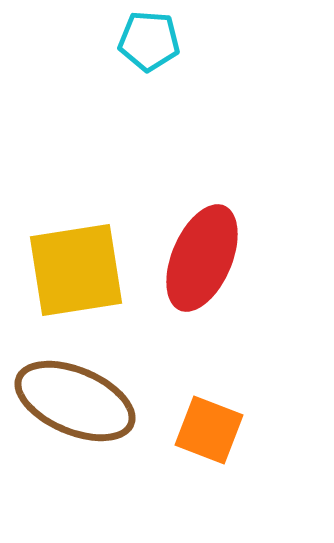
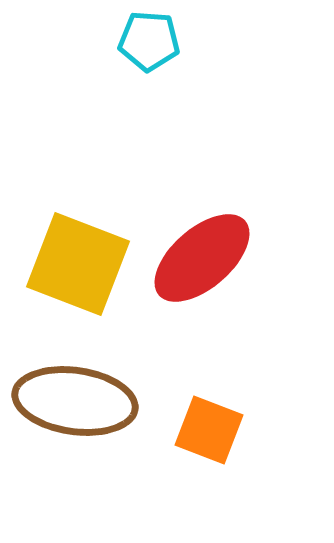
red ellipse: rotated 26 degrees clockwise
yellow square: moved 2 px right, 6 px up; rotated 30 degrees clockwise
brown ellipse: rotated 15 degrees counterclockwise
